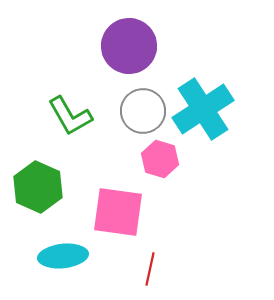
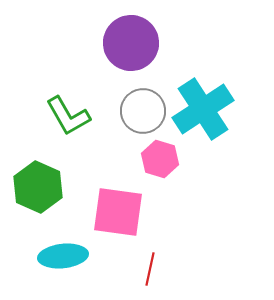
purple circle: moved 2 px right, 3 px up
green L-shape: moved 2 px left
